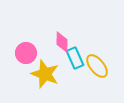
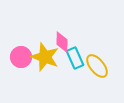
pink circle: moved 5 px left, 4 px down
yellow star: moved 17 px up
